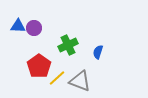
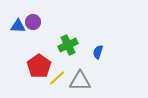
purple circle: moved 1 px left, 6 px up
gray triangle: rotated 20 degrees counterclockwise
